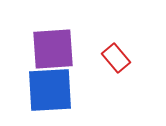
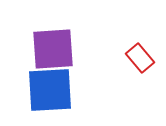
red rectangle: moved 24 px right
